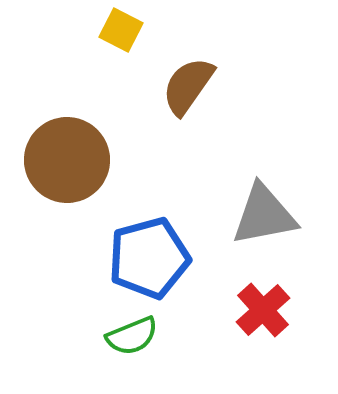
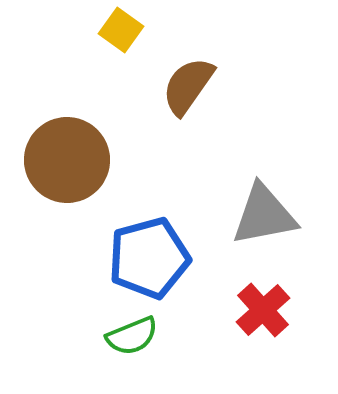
yellow square: rotated 9 degrees clockwise
